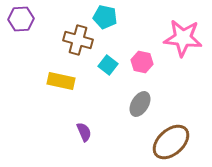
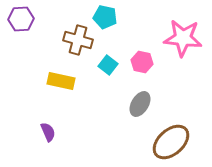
purple semicircle: moved 36 px left
